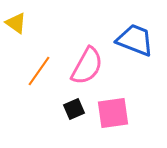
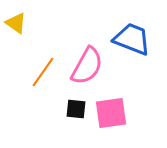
blue trapezoid: moved 3 px left, 1 px up
orange line: moved 4 px right, 1 px down
black square: moved 2 px right; rotated 30 degrees clockwise
pink square: moved 2 px left
